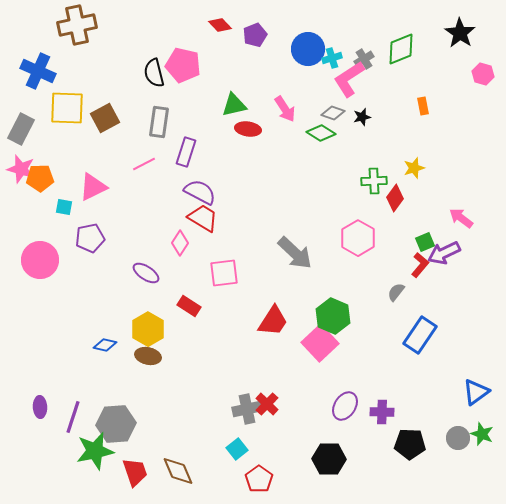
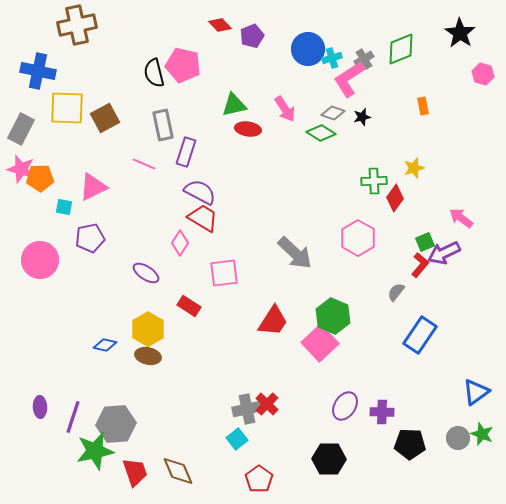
purple pentagon at (255, 35): moved 3 px left, 1 px down
blue cross at (38, 71): rotated 12 degrees counterclockwise
gray rectangle at (159, 122): moved 4 px right, 3 px down; rotated 20 degrees counterclockwise
pink line at (144, 164): rotated 50 degrees clockwise
cyan square at (237, 449): moved 10 px up
